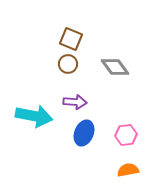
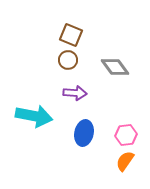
brown square: moved 4 px up
brown circle: moved 4 px up
purple arrow: moved 9 px up
blue ellipse: rotated 10 degrees counterclockwise
orange semicircle: moved 3 px left, 9 px up; rotated 45 degrees counterclockwise
